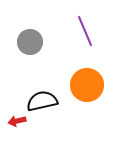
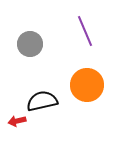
gray circle: moved 2 px down
